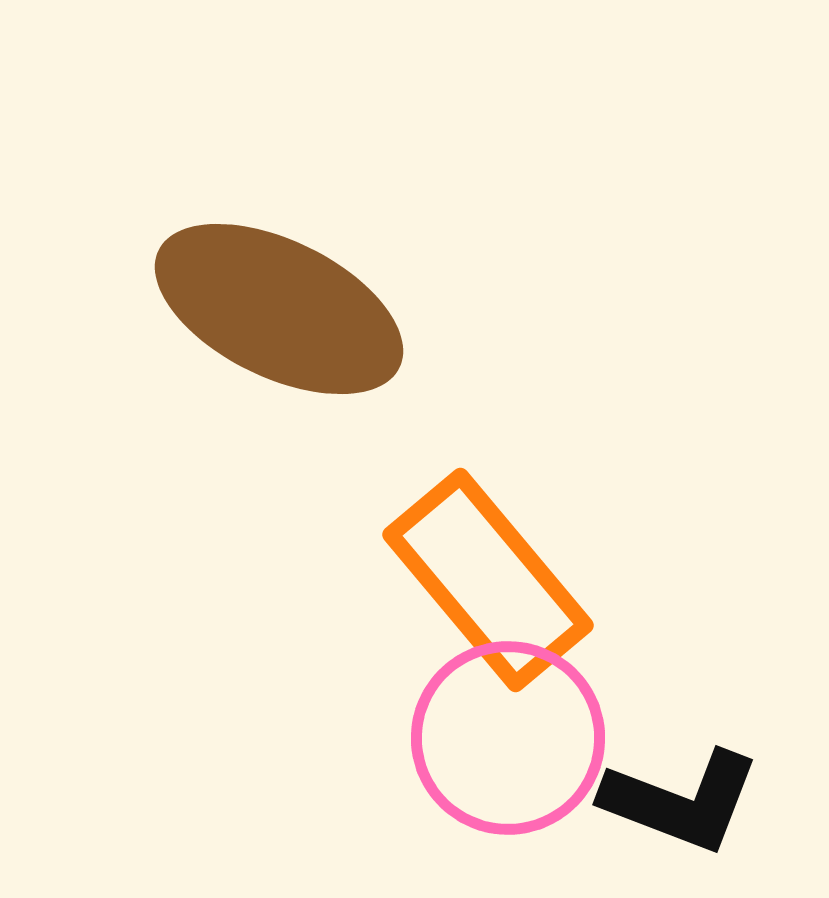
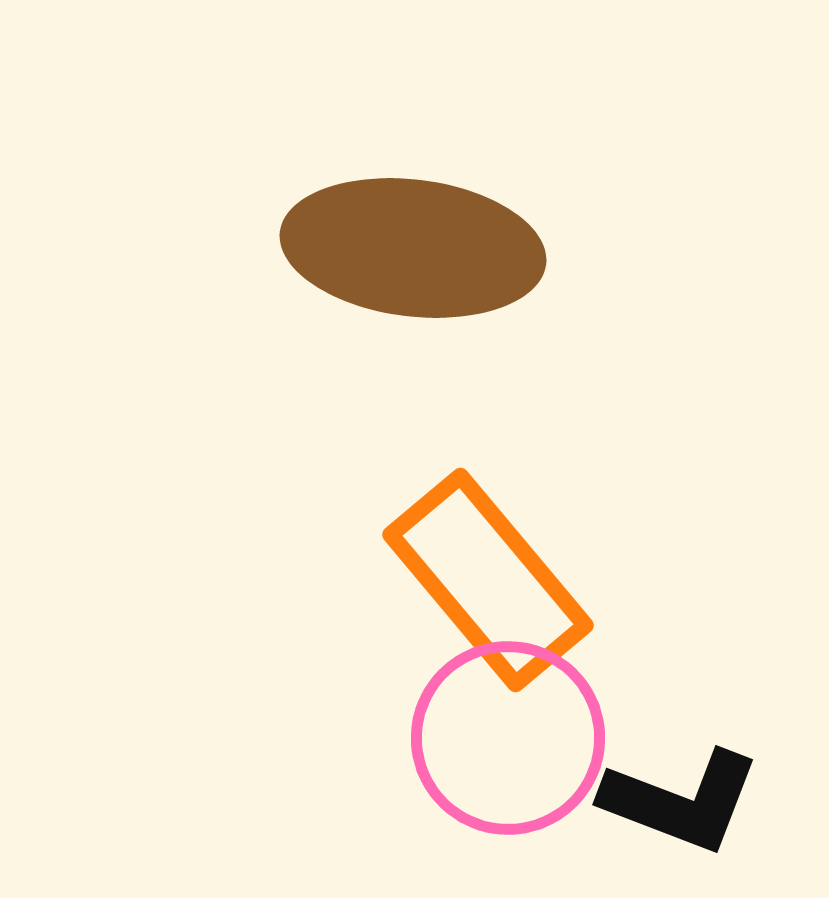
brown ellipse: moved 134 px right, 61 px up; rotated 19 degrees counterclockwise
